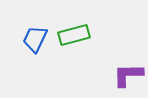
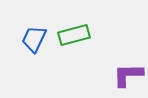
blue trapezoid: moved 1 px left
